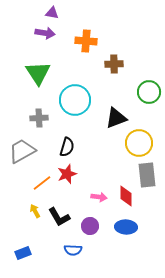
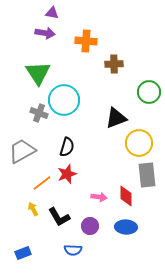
cyan circle: moved 11 px left
gray cross: moved 5 px up; rotated 24 degrees clockwise
yellow arrow: moved 2 px left, 2 px up
